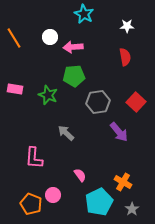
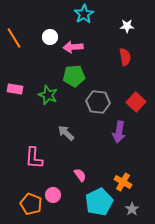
cyan star: rotated 12 degrees clockwise
gray hexagon: rotated 15 degrees clockwise
purple arrow: rotated 50 degrees clockwise
